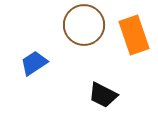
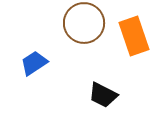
brown circle: moved 2 px up
orange rectangle: moved 1 px down
